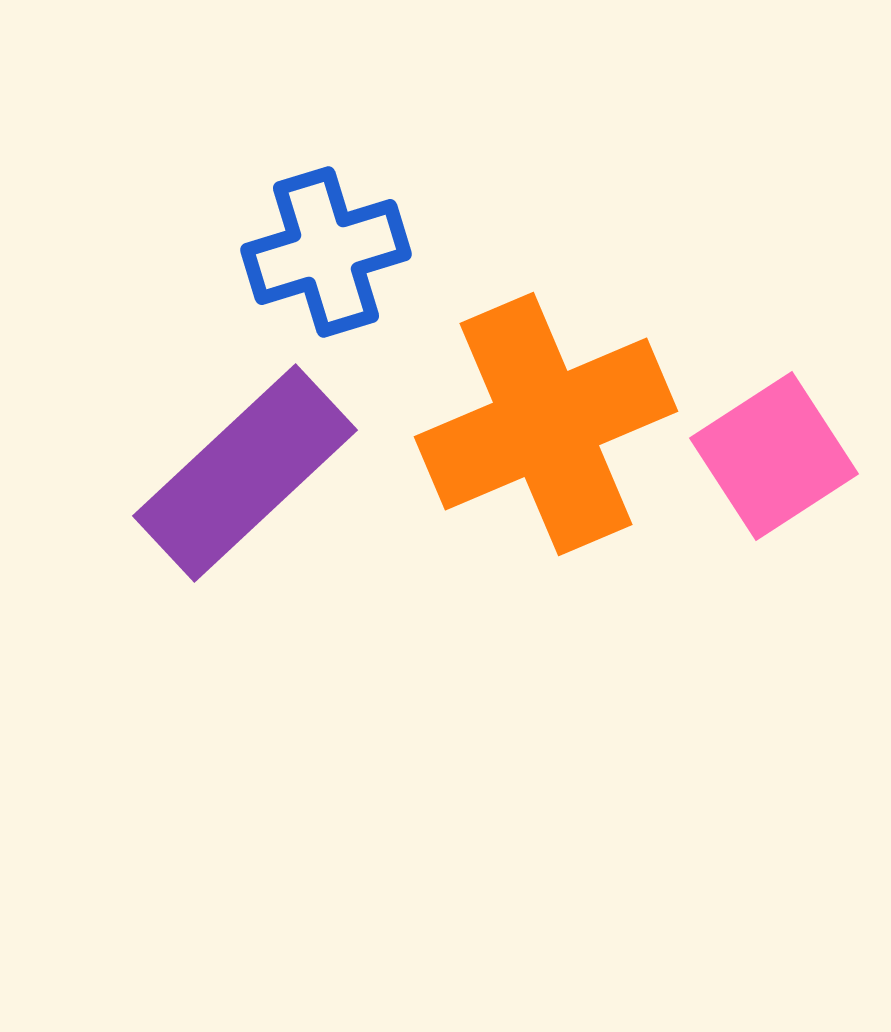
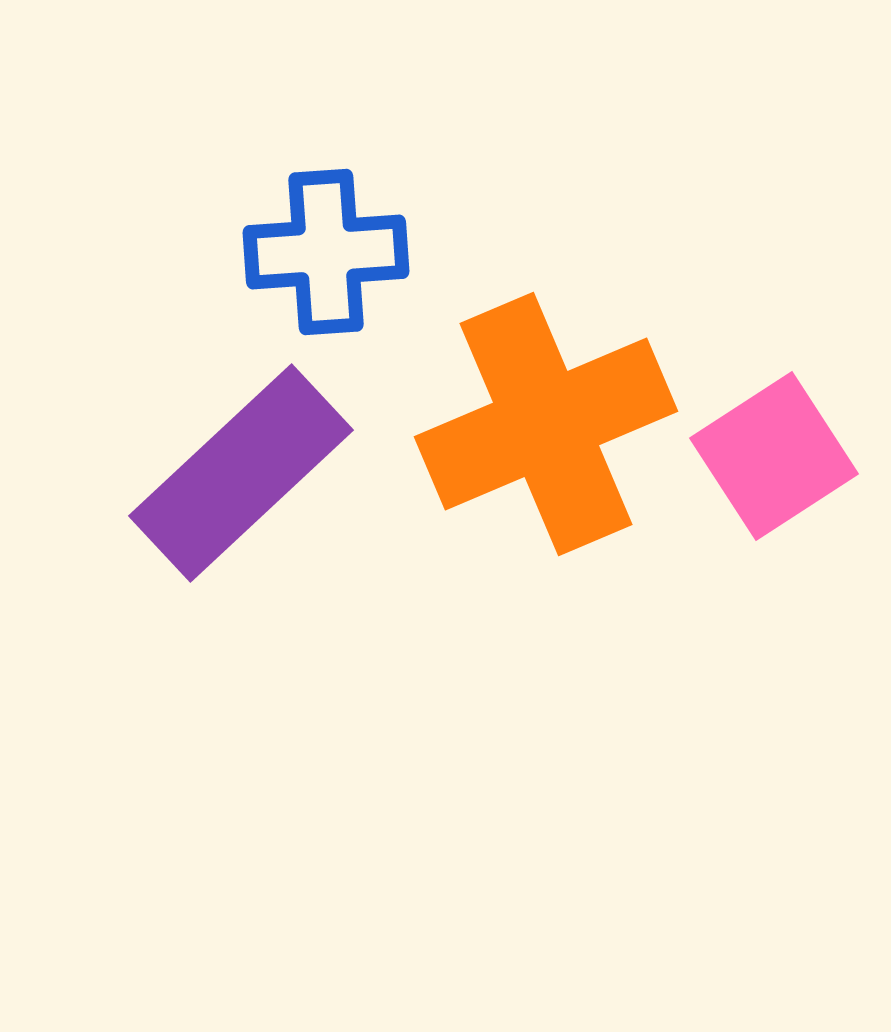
blue cross: rotated 13 degrees clockwise
purple rectangle: moved 4 px left
